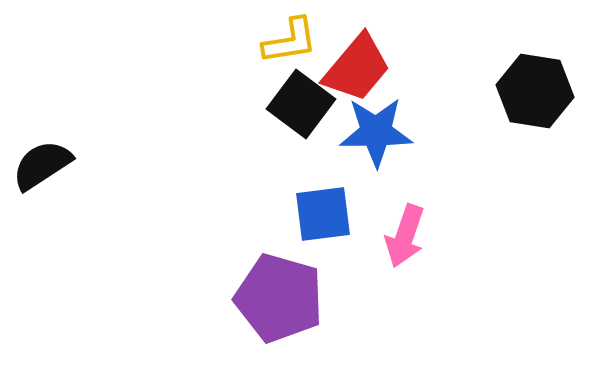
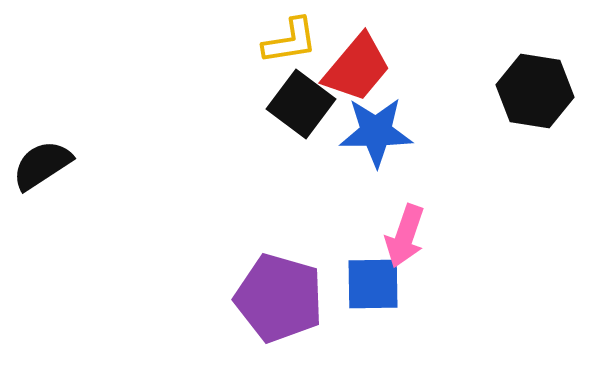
blue square: moved 50 px right, 70 px down; rotated 6 degrees clockwise
